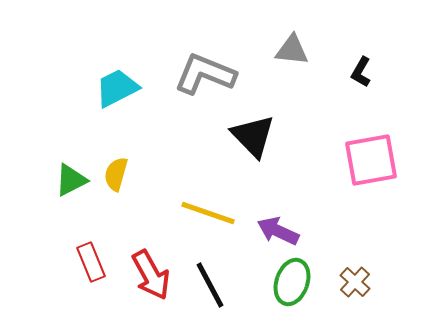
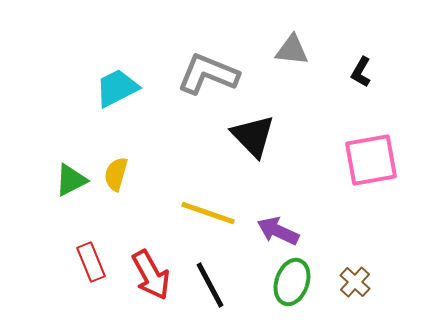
gray L-shape: moved 3 px right
